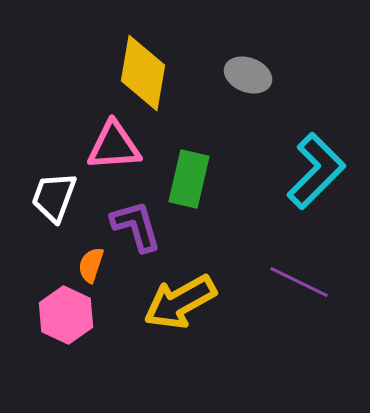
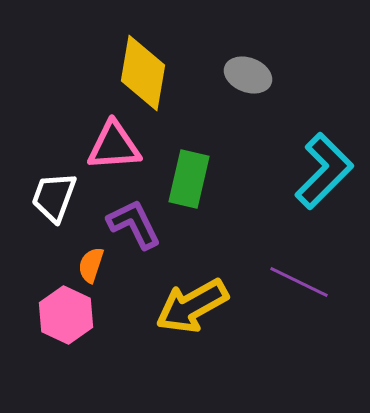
cyan L-shape: moved 8 px right
purple L-shape: moved 2 px left, 2 px up; rotated 10 degrees counterclockwise
yellow arrow: moved 12 px right, 4 px down
